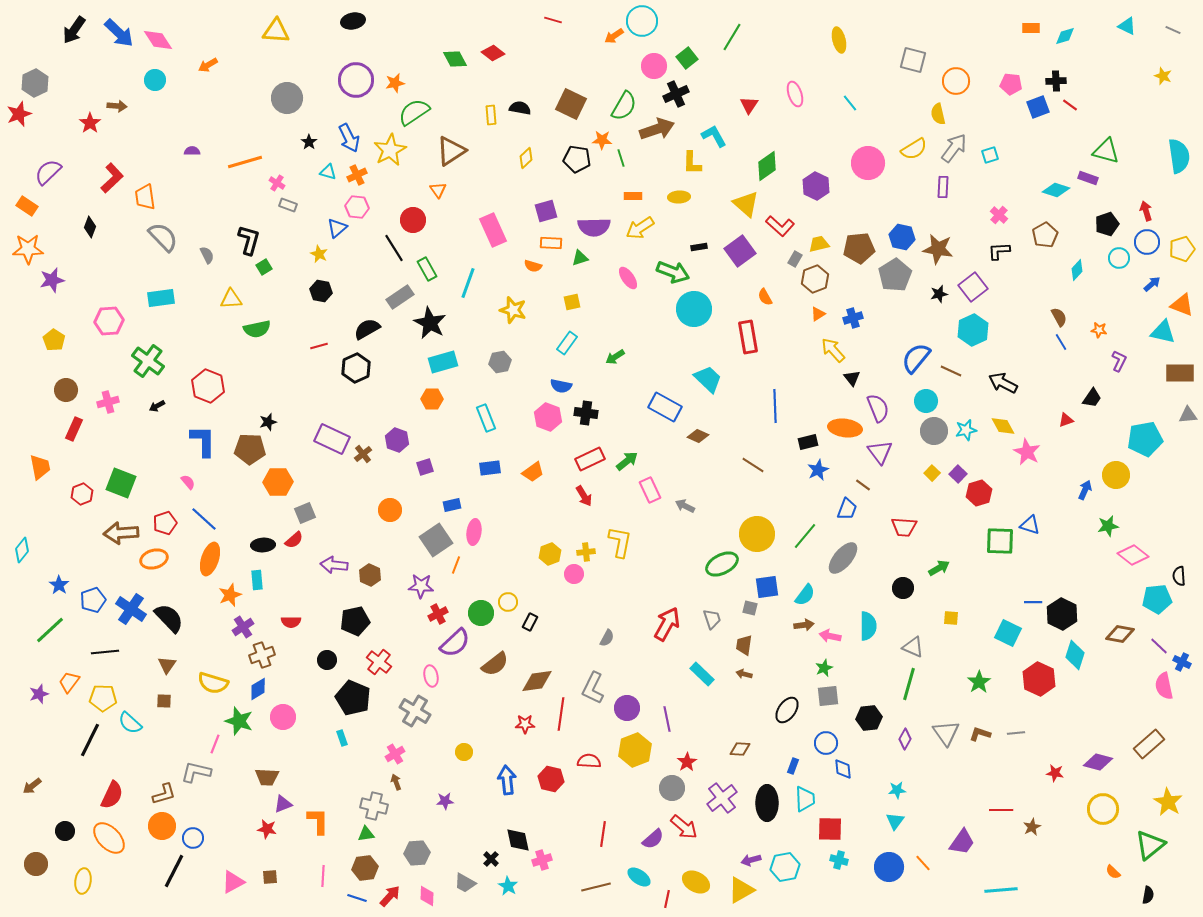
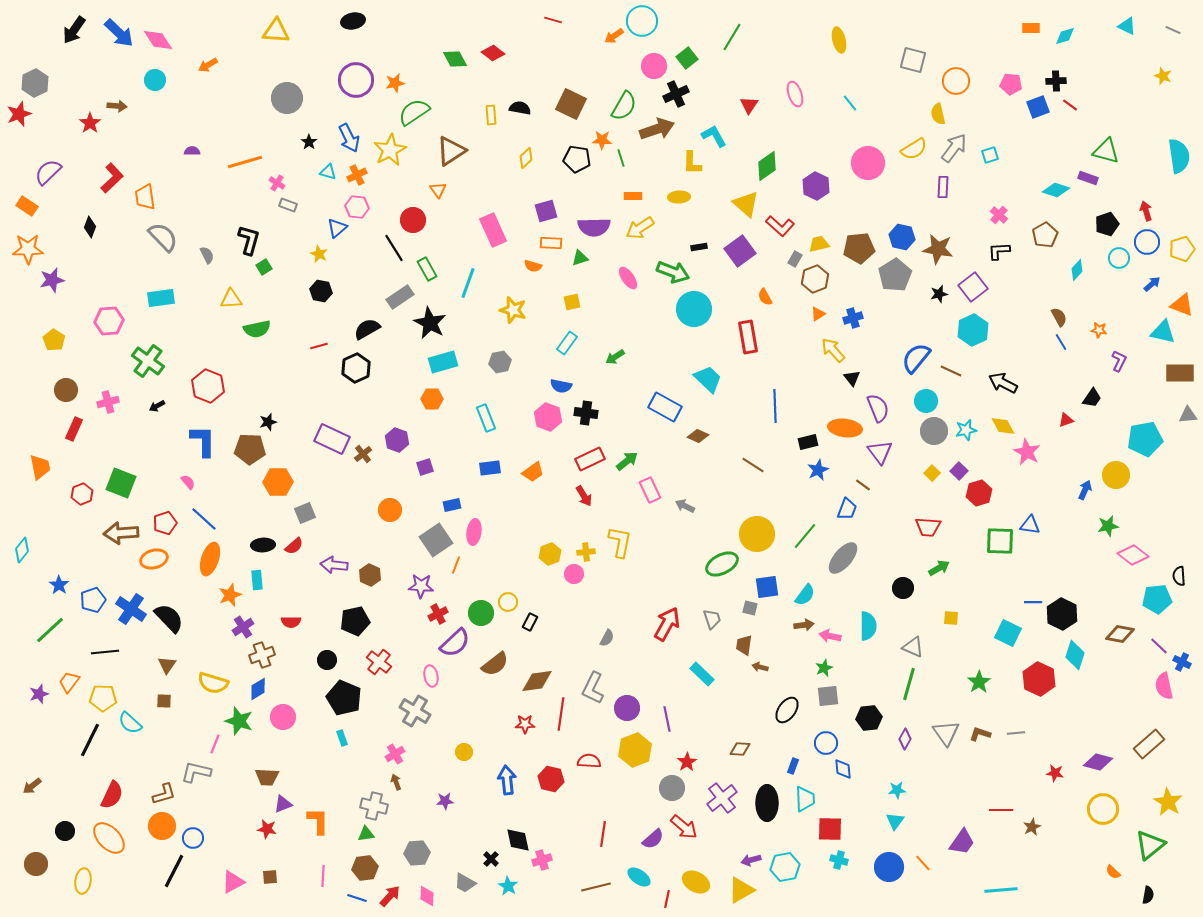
purple square at (958, 474): moved 1 px right, 3 px up
blue triangle at (1030, 525): rotated 10 degrees counterclockwise
red trapezoid at (904, 527): moved 24 px right
red semicircle at (294, 540): moved 6 px down
brown arrow at (744, 674): moved 16 px right, 7 px up
black pentagon at (353, 698): moved 9 px left
